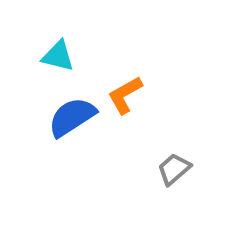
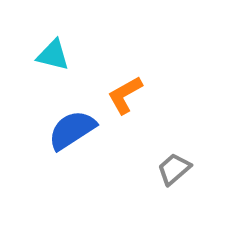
cyan triangle: moved 5 px left, 1 px up
blue semicircle: moved 13 px down
